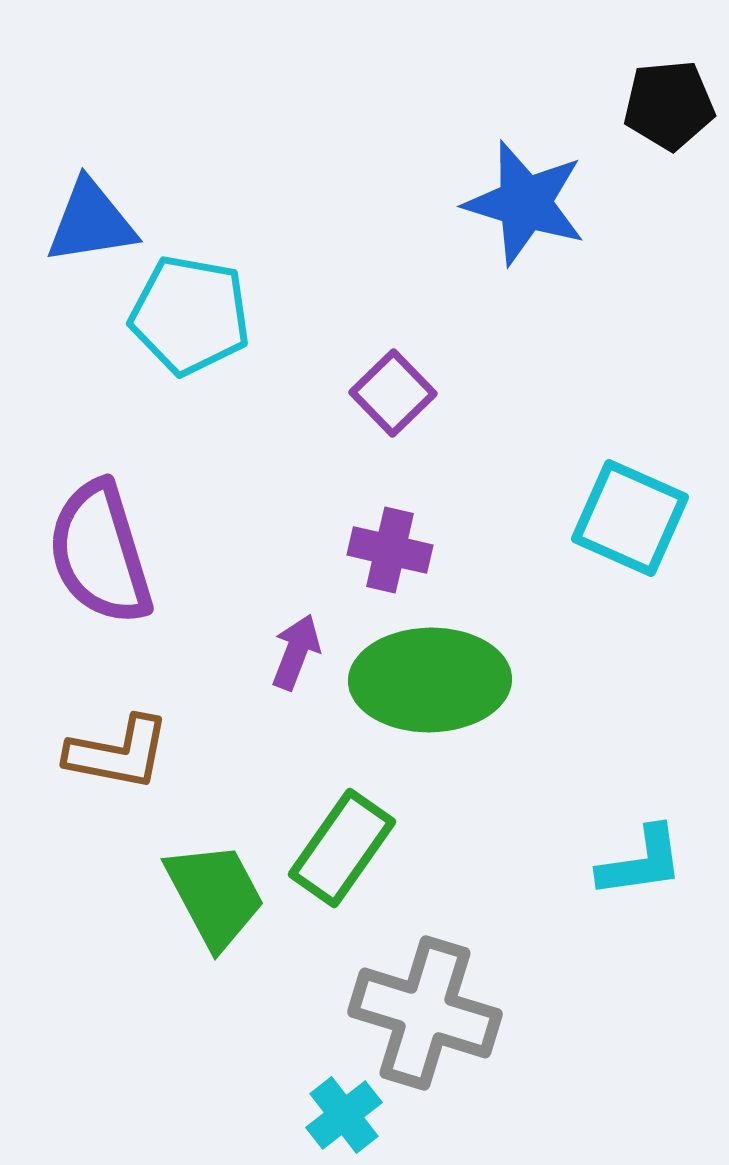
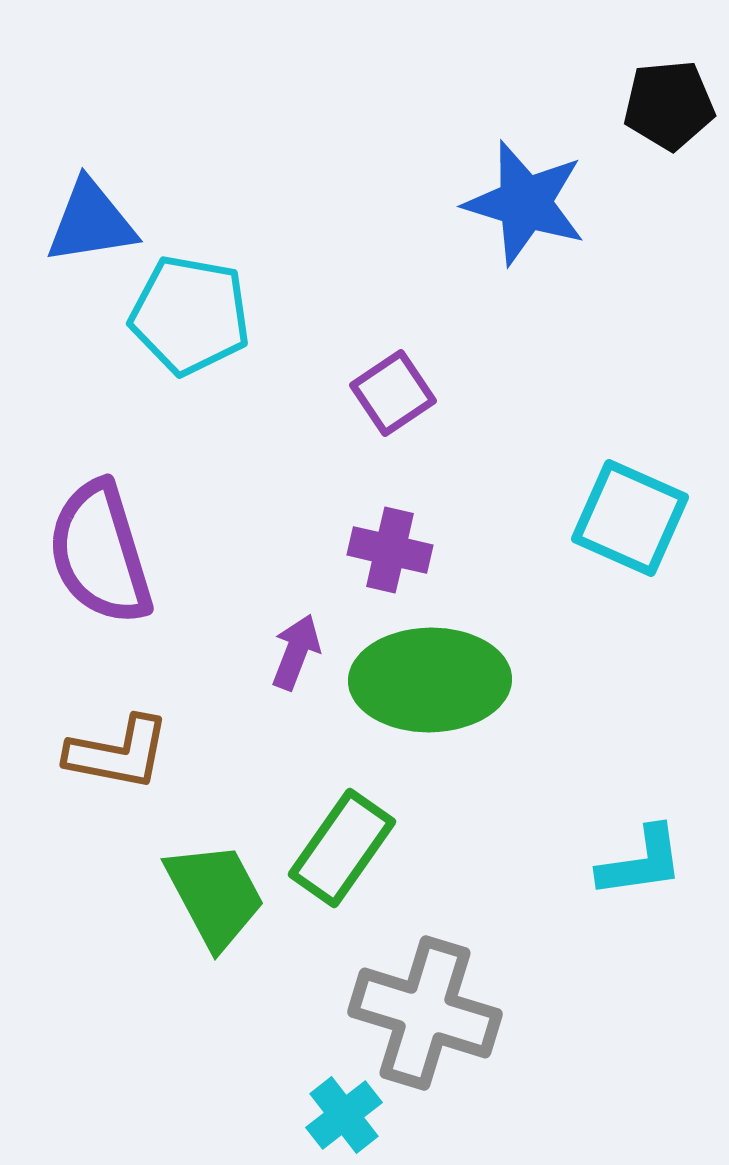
purple square: rotated 10 degrees clockwise
